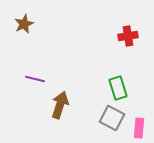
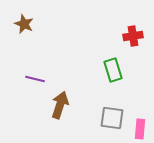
brown star: rotated 24 degrees counterclockwise
red cross: moved 5 px right
green rectangle: moved 5 px left, 18 px up
gray square: rotated 20 degrees counterclockwise
pink rectangle: moved 1 px right, 1 px down
